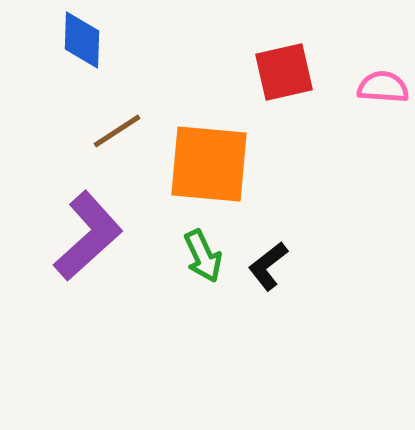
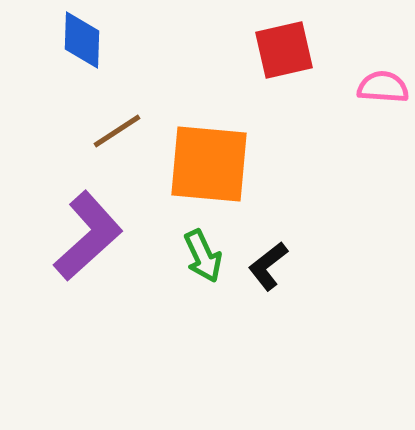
red square: moved 22 px up
